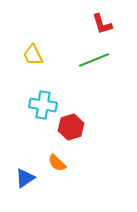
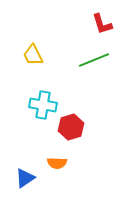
orange semicircle: rotated 42 degrees counterclockwise
